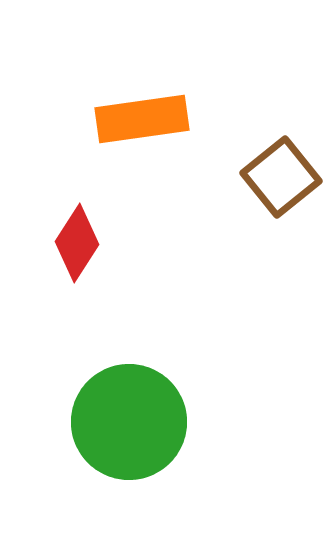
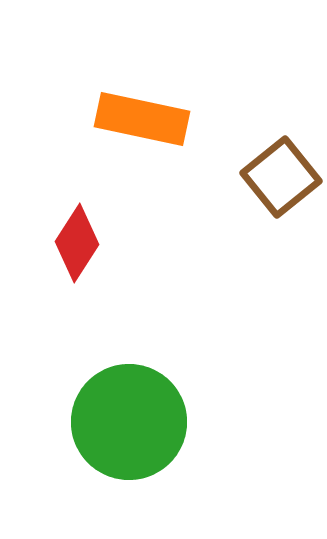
orange rectangle: rotated 20 degrees clockwise
